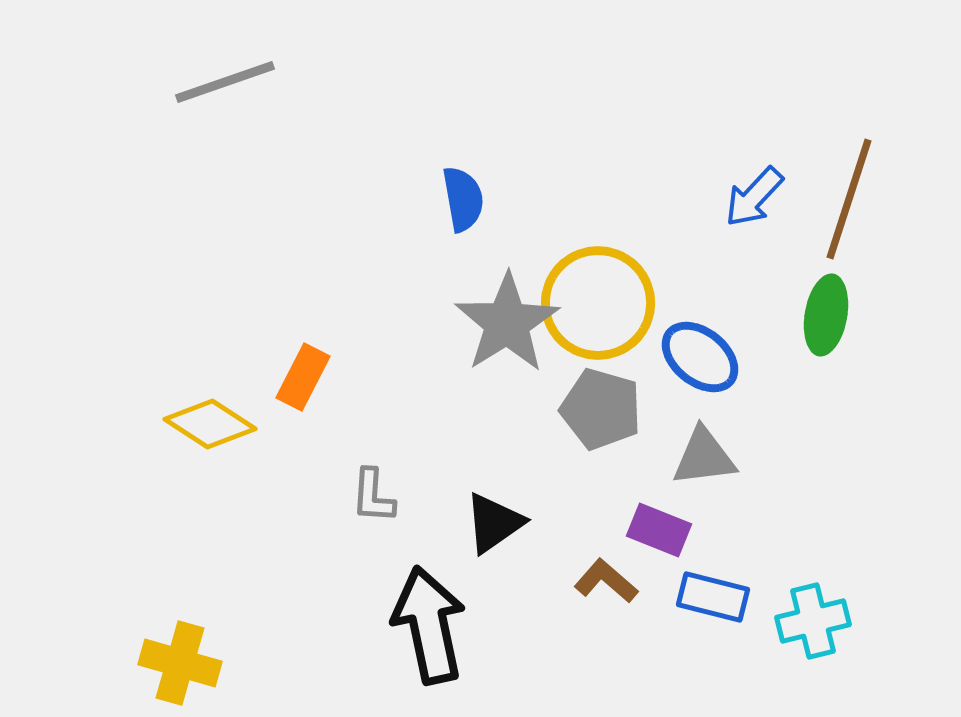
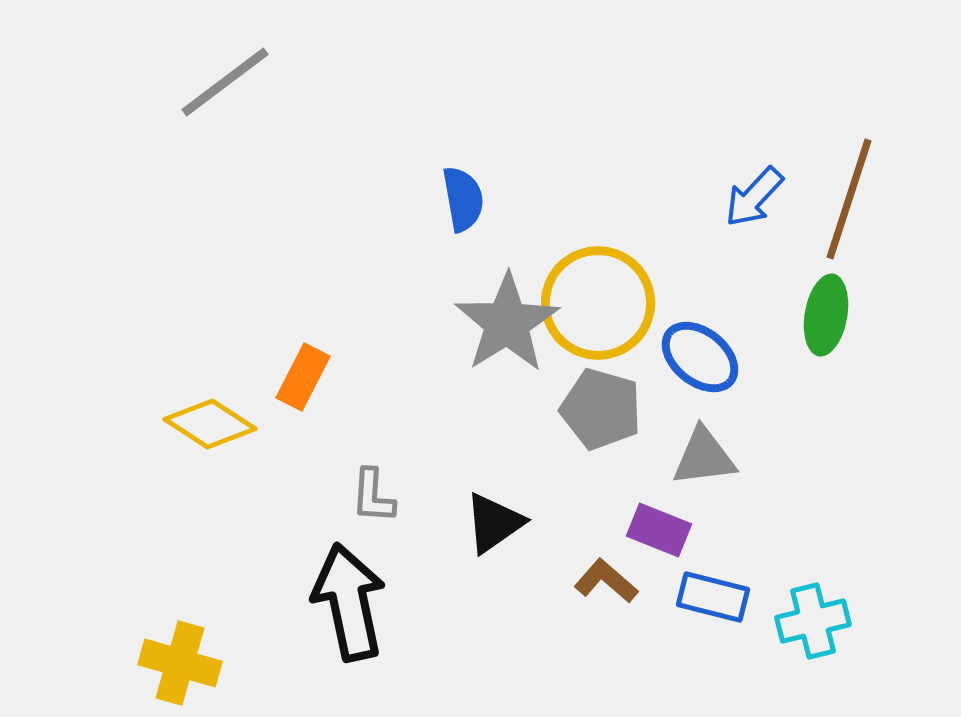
gray line: rotated 18 degrees counterclockwise
black arrow: moved 80 px left, 23 px up
